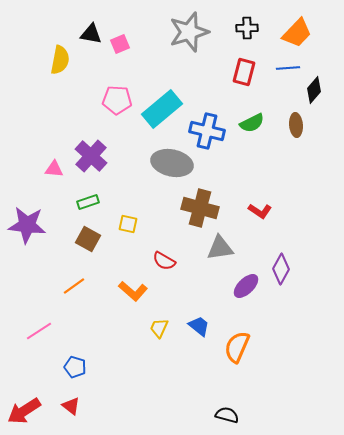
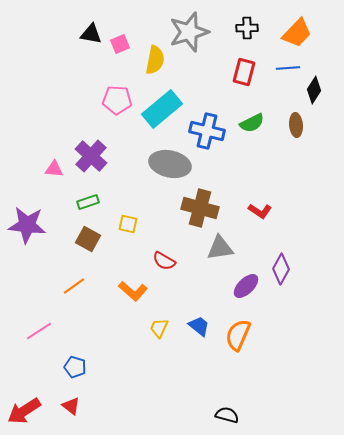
yellow semicircle: moved 95 px right
black diamond: rotated 8 degrees counterclockwise
gray ellipse: moved 2 px left, 1 px down
orange semicircle: moved 1 px right, 12 px up
